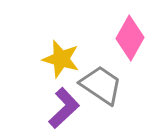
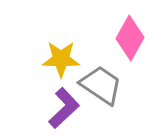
yellow star: rotated 15 degrees counterclockwise
